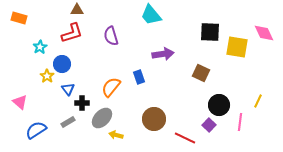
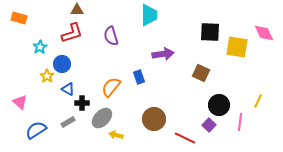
cyan trapezoid: moved 2 px left; rotated 140 degrees counterclockwise
blue triangle: rotated 24 degrees counterclockwise
